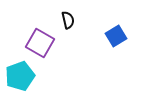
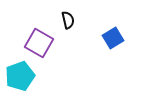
blue square: moved 3 px left, 2 px down
purple square: moved 1 px left
